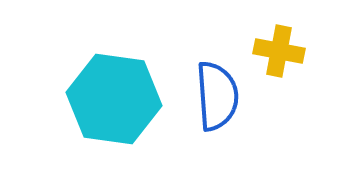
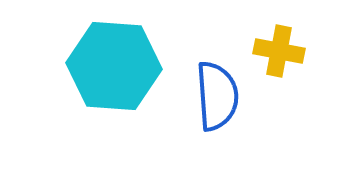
cyan hexagon: moved 33 px up; rotated 4 degrees counterclockwise
